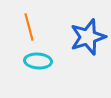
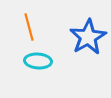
blue star: rotated 12 degrees counterclockwise
